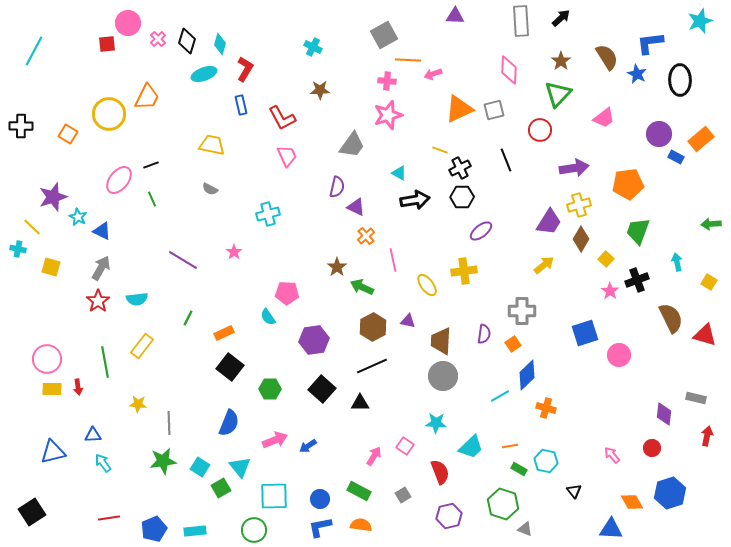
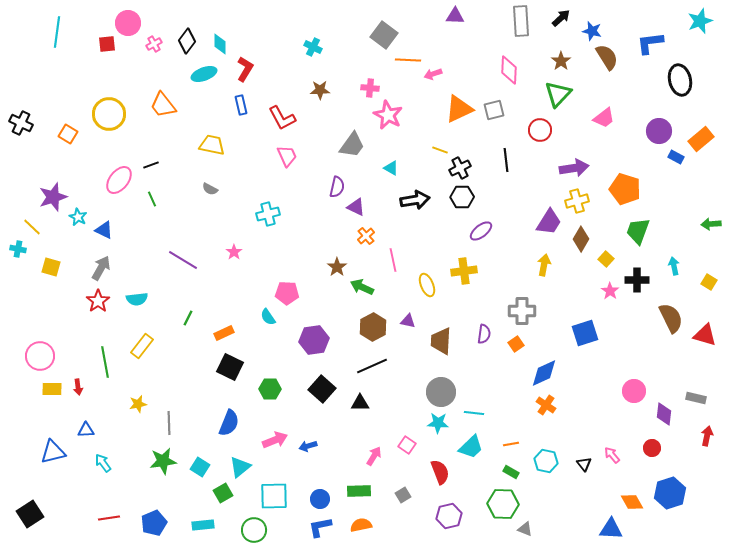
gray square at (384, 35): rotated 24 degrees counterclockwise
pink cross at (158, 39): moved 4 px left, 5 px down; rotated 14 degrees clockwise
black diamond at (187, 41): rotated 20 degrees clockwise
cyan diamond at (220, 44): rotated 15 degrees counterclockwise
cyan line at (34, 51): moved 23 px right, 19 px up; rotated 20 degrees counterclockwise
blue star at (637, 74): moved 45 px left, 43 px up; rotated 12 degrees counterclockwise
black ellipse at (680, 80): rotated 12 degrees counterclockwise
pink cross at (387, 81): moved 17 px left, 7 px down
orange trapezoid at (147, 97): moved 16 px right, 8 px down; rotated 116 degrees clockwise
pink star at (388, 115): rotated 28 degrees counterclockwise
black cross at (21, 126): moved 3 px up; rotated 25 degrees clockwise
purple circle at (659, 134): moved 3 px up
black line at (506, 160): rotated 15 degrees clockwise
cyan triangle at (399, 173): moved 8 px left, 5 px up
orange pentagon at (628, 184): moved 3 px left, 5 px down; rotated 24 degrees clockwise
yellow cross at (579, 205): moved 2 px left, 4 px up
blue triangle at (102, 231): moved 2 px right, 1 px up
cyan arrow at (677, 262): moved 3 px left, 4 px down
yellow arrow at (544, 265): rotated 40 degrees counterclockwise
black cross at (637, 280): rotated 20 degrees clockwise
yellow ellipse at (427, 285): rotated 15 degrees clockwise
orange square at (513, 344): moved 3 px right
pink circle at (619, 355): moved 15 px right, 36 px down
pink circle at (47, 359): moved 7 px left, 3 px up
black square at (230, 367): rotated 12 degrees counterclockwise
blue diamond at (527, 375): moved 17 px right, 2 px up; rotated 20 degrees clockwise
gray circle at (443, 376): moved 2 px left, 16 px down
cyan line at (500, 396): moved 26 px left, 17 px down; rotated 36 degrees clockwise
yellow star at (138, 404): rotated 18 degrees counterclockwise
orange cross at (546, 408): moved 3 px up; rotated 18 degrees clockwise
cyan star at (436, 423): moved 2 px right
blue triangle at (93, 435): moved 7 px left, 5 px up
blue arrow at (308, 446): rotated 18 degrees clockwise
pink square at (405, 446): moved 2 px right, 1 px up
orange line at (510, 446): moved 1 px right, 2 px up
cyan triangle at (240, 467): rotated 30 degrees clockwise
green rectangle at (519, 469): moved 8 px left, 3 px down
green square at (221, 488): moved 2 px right, 5 px down
green rectangle at (359, 491): rotated 30 degrees counterclockwise
black triangle at (574, 491): moved 10 px right, 27 px up
green hexagon at (503, 504): rotated 16 degrees counterclockwise
black square at (32, 512): moved 2 px left, 2 px down
orange semicircle at (361, 525): rotated 20 degrees counterclockwise
blue pentagon at (154, 529): moved 6 px up
cyan rectangle at (195, 531): moved 8 px right, 6 px up
